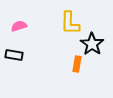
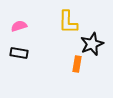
yellow L-shape: moved 2 px left, 1 px up
black star: rotated 15 degrees clockwise
black rectangle: moved 5 px right, 2 px up
